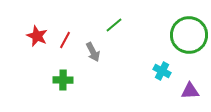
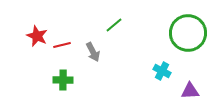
green circle: moved 1 px left, 2 px up
red line: moved 3 px left, 5 px down; rotated 48 degrees clockwise
